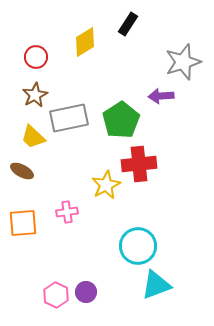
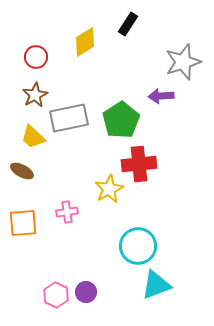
yellow star: moved 3 px right, 4 px down
